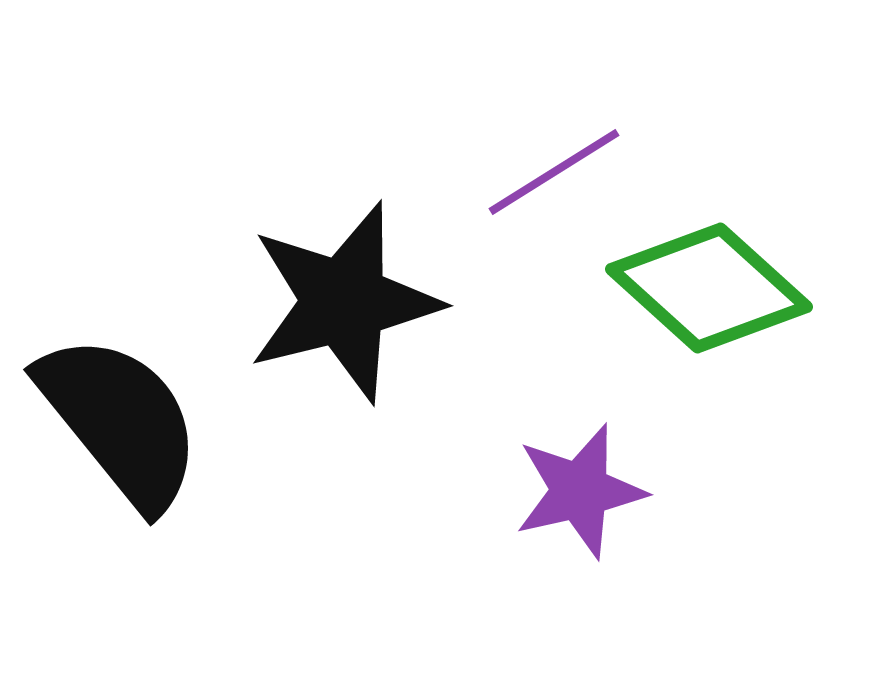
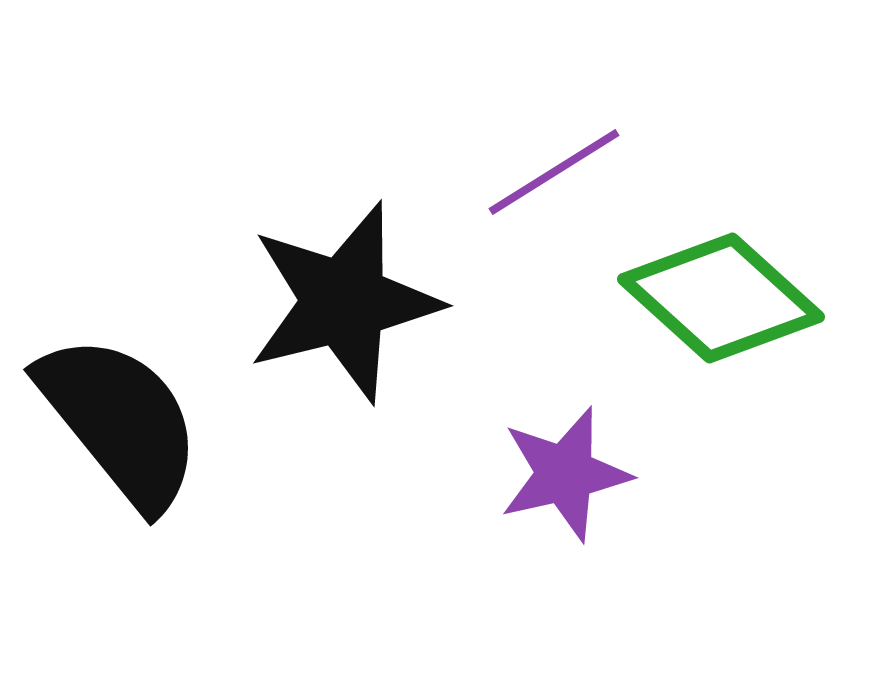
green diamond: moved 12 px right, 10 px down
purple star: moved 15 px left, 17 px up
